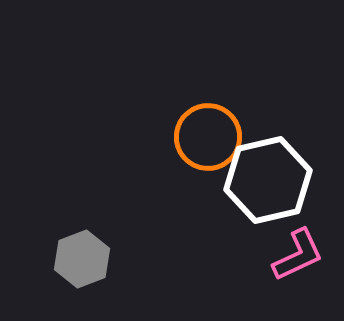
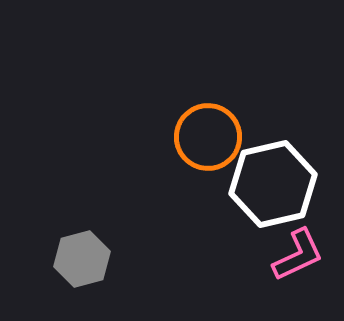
white hexagon: moved 5 px right, 4 px down
gray hexagon: rotated 6 degrees clockwise
